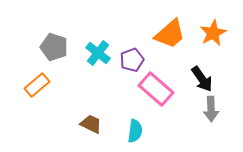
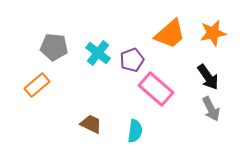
orange star: rotated 16 degrees clockwise
gray pentagon: rotated 12 degrees counterclockwise
black arrow: moved 6 px right, 2 px up
gray arrow: rotated 25 degrees counterclockwise
